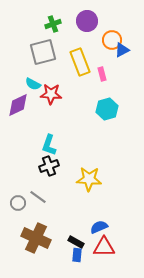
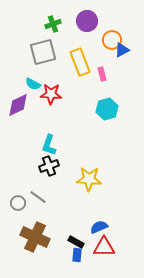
brown cross: moved 1 px left, 1 px up
